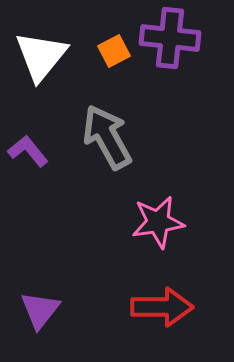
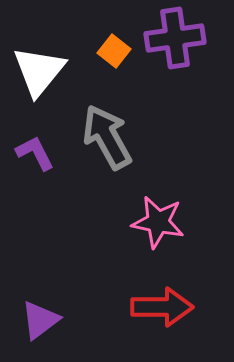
purple cross: moved 5 px right; rotated 14 degrees counterclockwise
orange square: rotated 24 degrees counterclockwise
white triangle: moved 2 px left, 15 px down
purple L-shape: moved 7 px right, 2 px down; rotated 12 degrees clockwise
pink star: rotated 20 degrees clockwise
purple triangle: moved 10 px down; rotated 15 degrees clockwise
